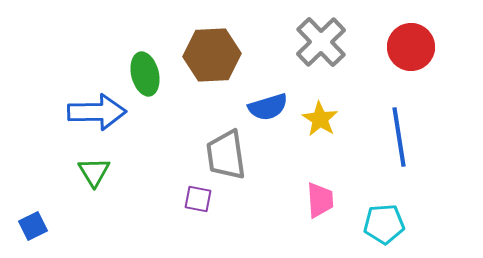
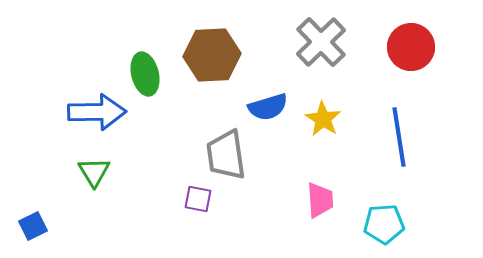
yellow star: moved 3 px right
